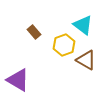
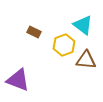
brown rectangle: rotated 24 degrees counterclockwise
brown triangle: rotated 25 degrees counterclockwise
purple triangle: rotated 10 degrees counterclockwise
